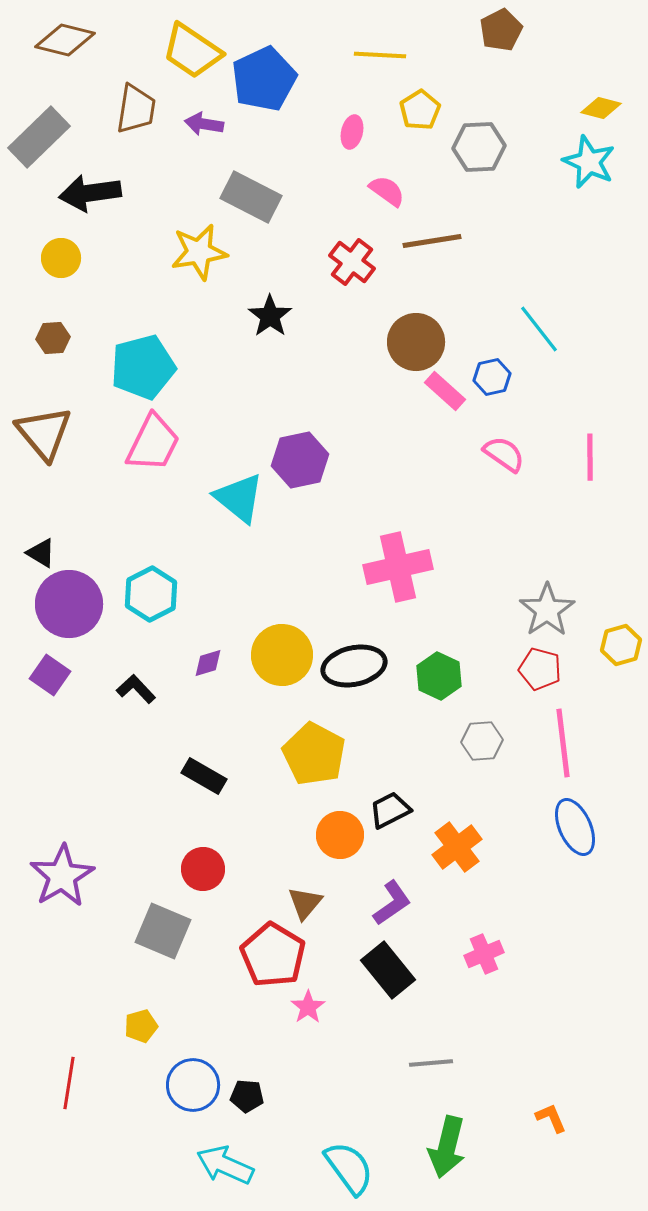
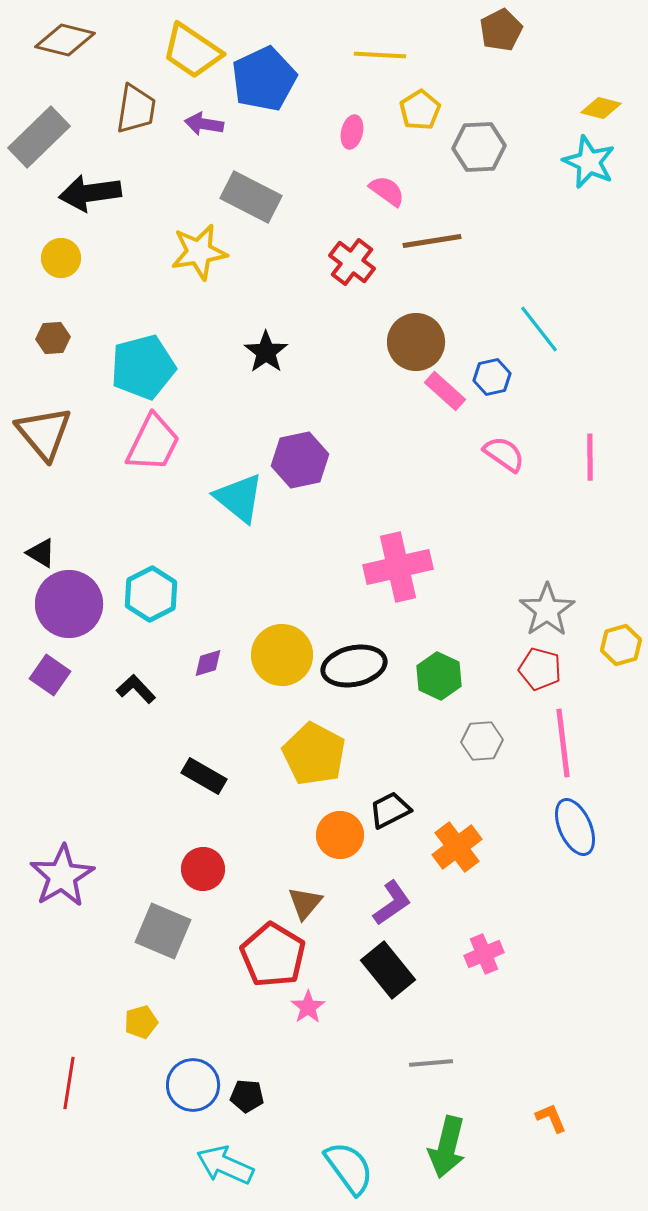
black star at (270, 316): moved 4 px left, 36 px down
yellow pentagon at (141, 1026): moved 4 px up
